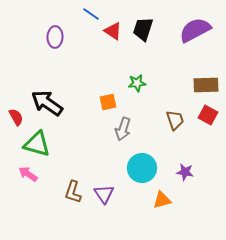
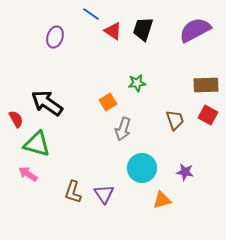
purple ellipse: rotated 15 degrees clockwise
orange square: rotated 18 degrees counterclockwise
red semicircle: moved 2 px down
